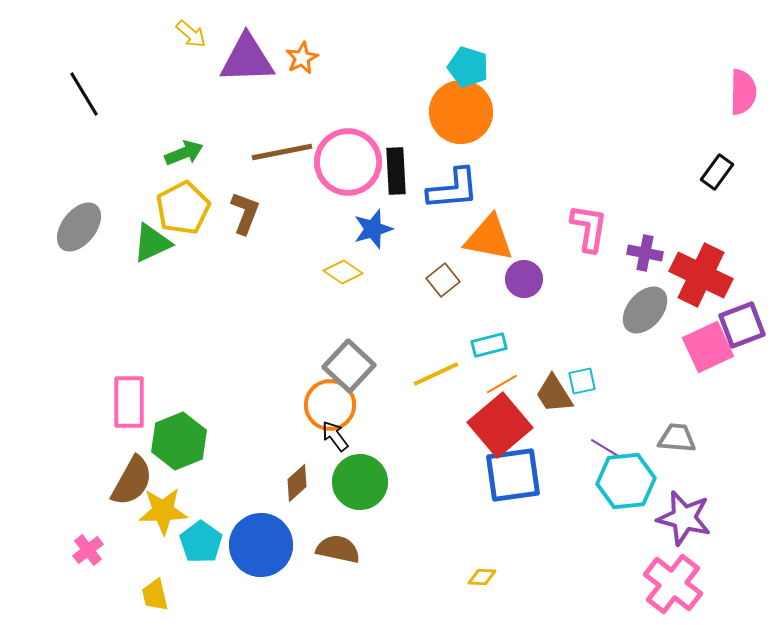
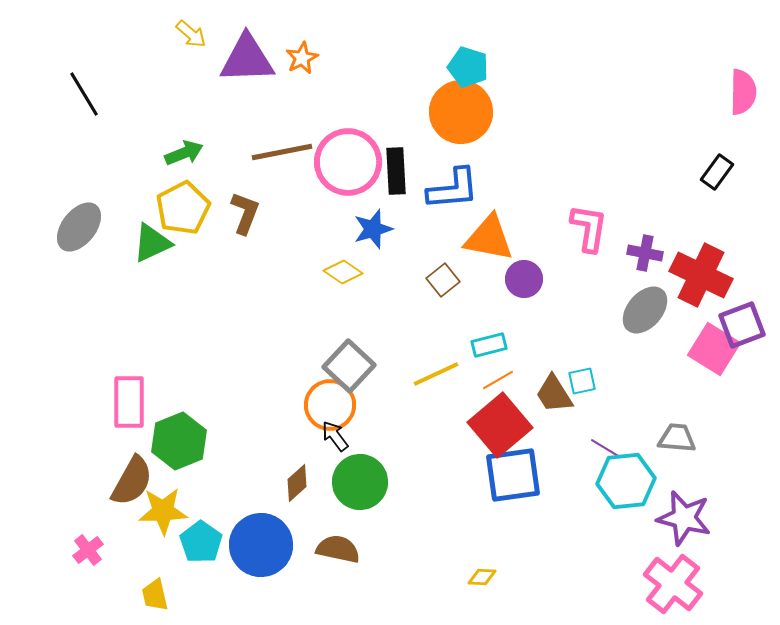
pink square at (708, 347): moved 6 px right, 2 px down; rotated 33 degrees counterclockwise
orange line at (502, 384): moved 4 px left, 4 px up
